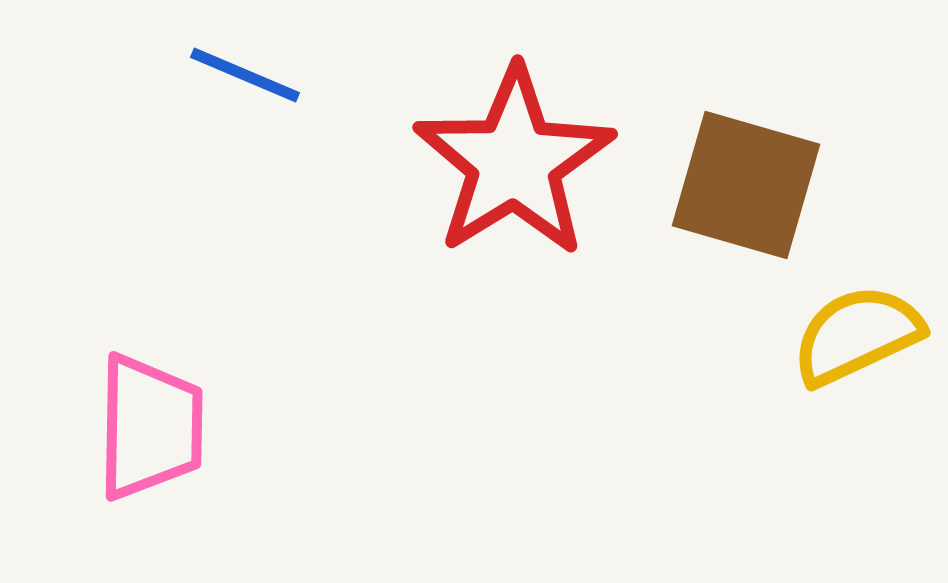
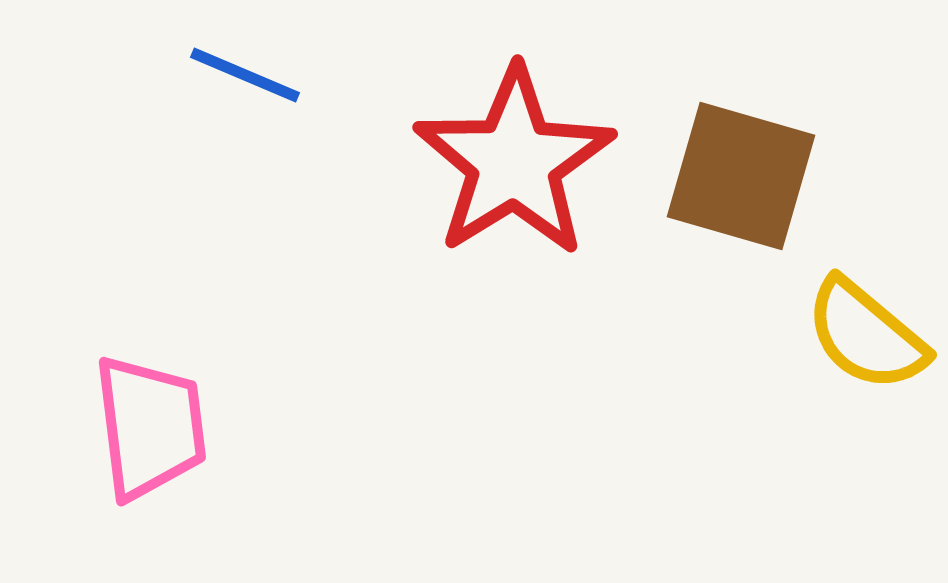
brown square: moved 5 px left, 9 px up
yellow semicircle: moved 9 px right; rotated 115 degrees counterclockwise
pink trapezoid: rotated 8 degrees counterclockwise
